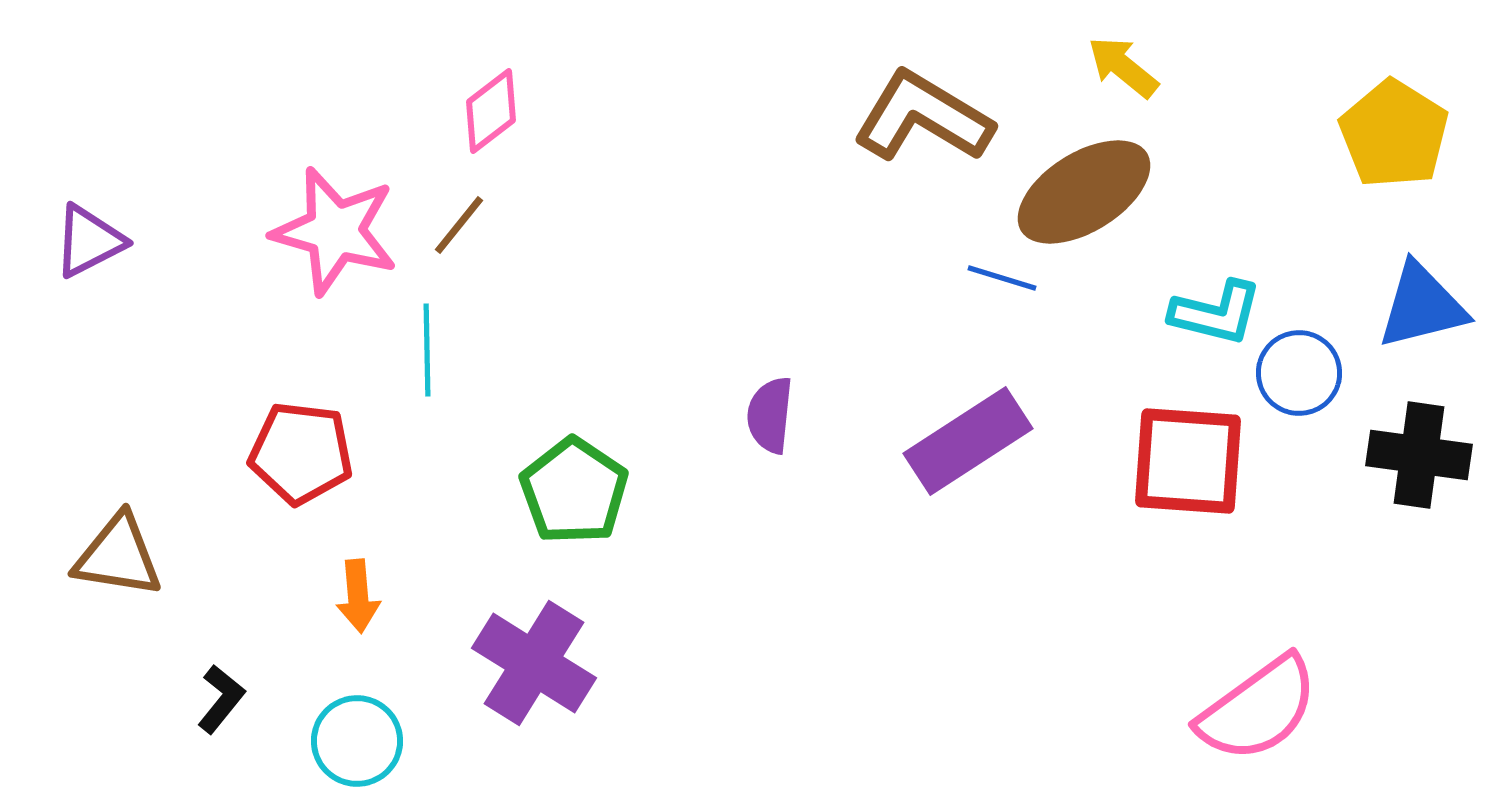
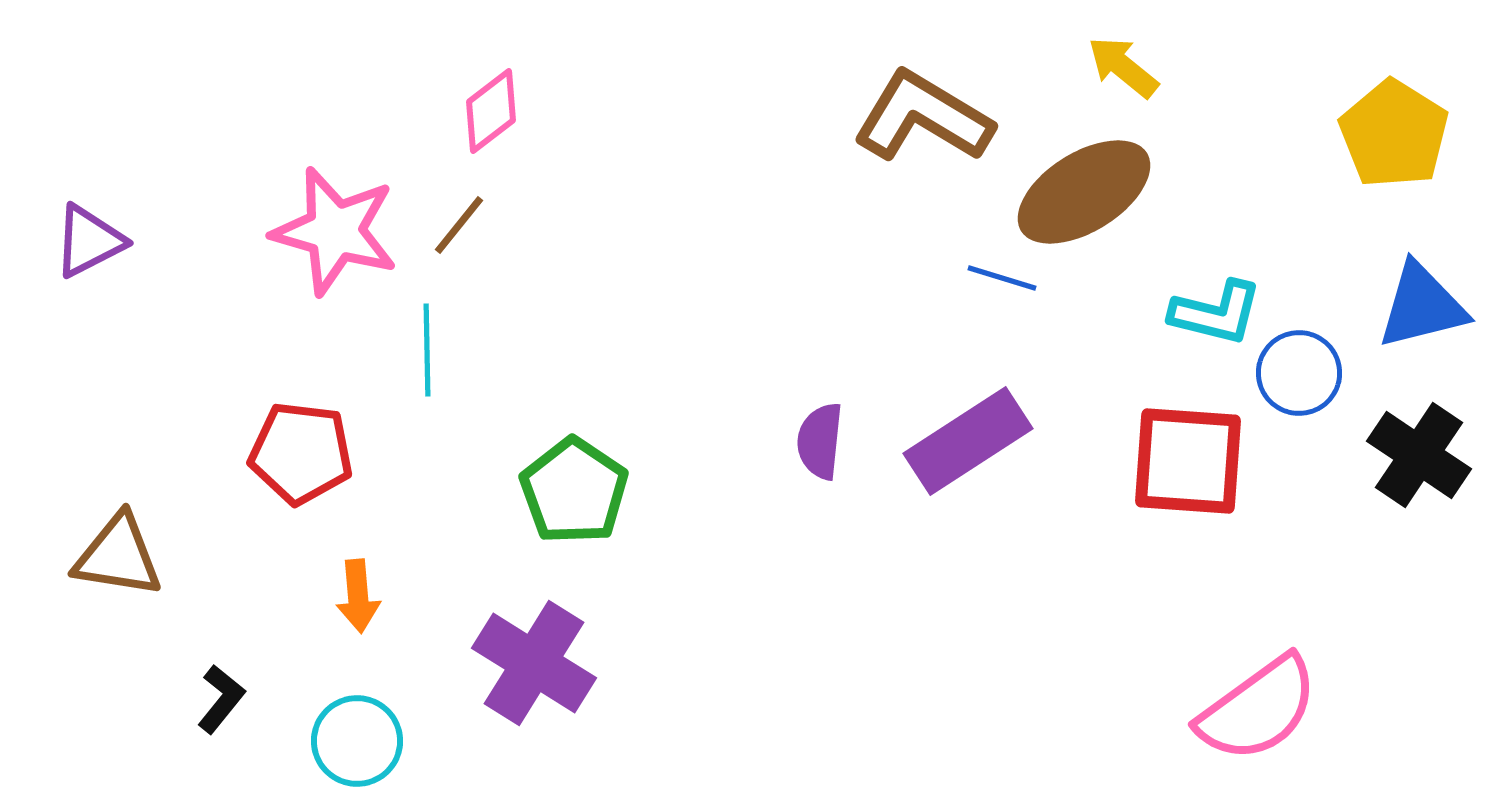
purple semicircle: moved 50 px right, 26 px down
black cross: rotated 26 degrees clockwise
